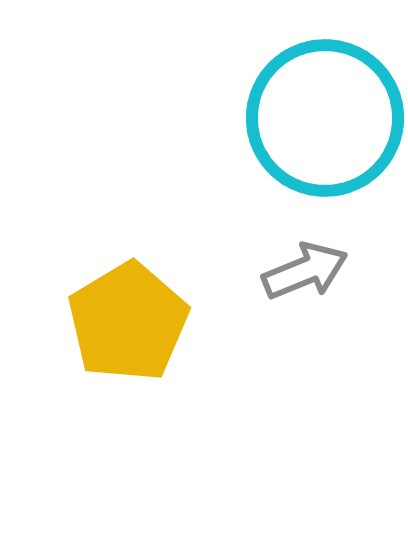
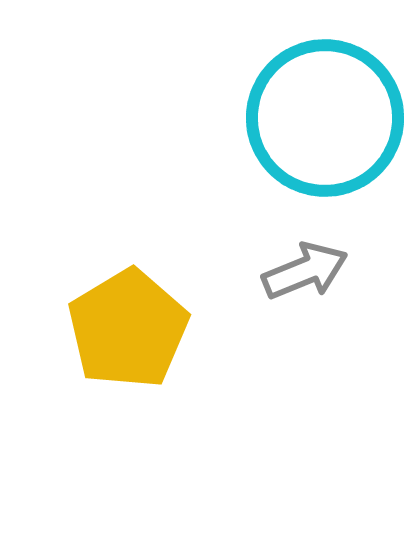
yellow pentagon: moved 7 px down
